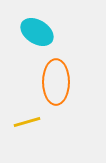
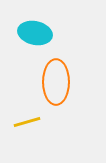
cyan ellipse: moved 2 px left, 1 px down; rotated 20 degrees counterclockwise
